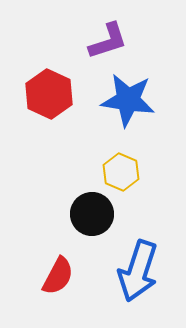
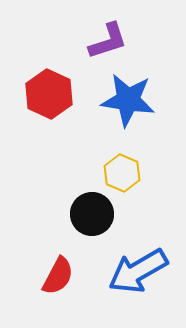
yellow hexagon: moved 1 px right, 1 px down
blue arrow: rotated 42 degrees clockwise
